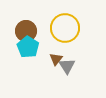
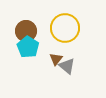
gray triangle: rotated 18 degrees counterclockwise
